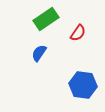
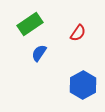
green rectangle: moved 16 px left, 5 px down
blue hexagon: rotated 24 degrees clockwise
